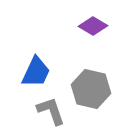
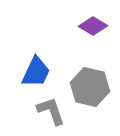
gray hexagon: moved 1 px left, 2 px up
